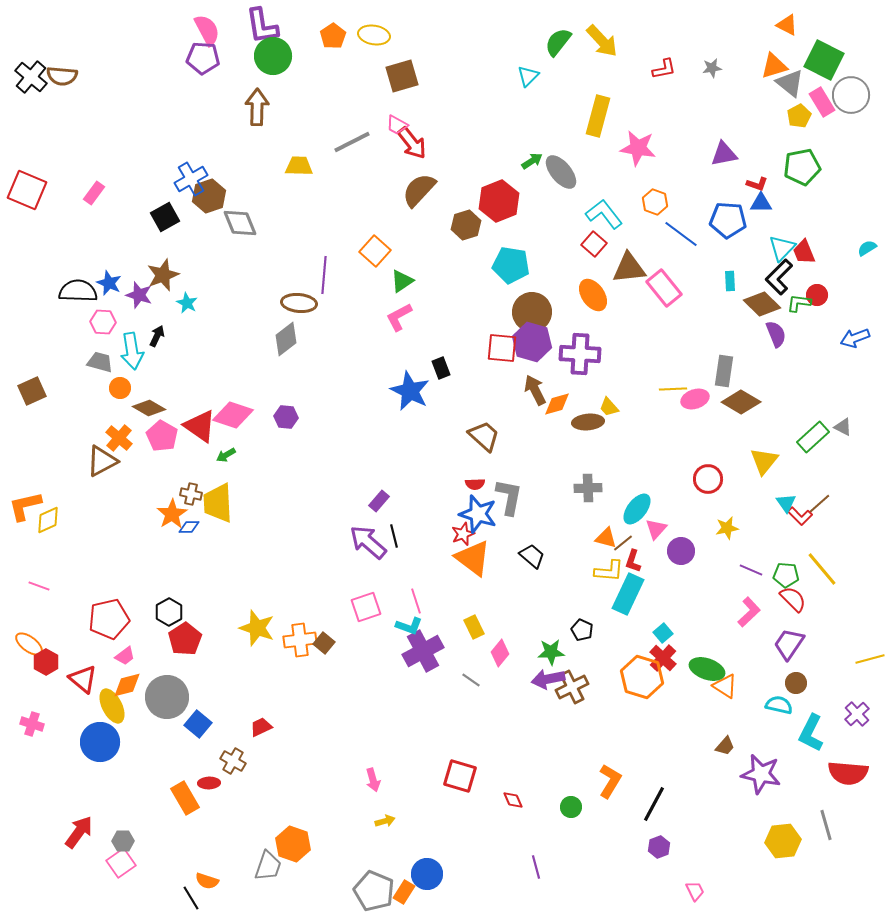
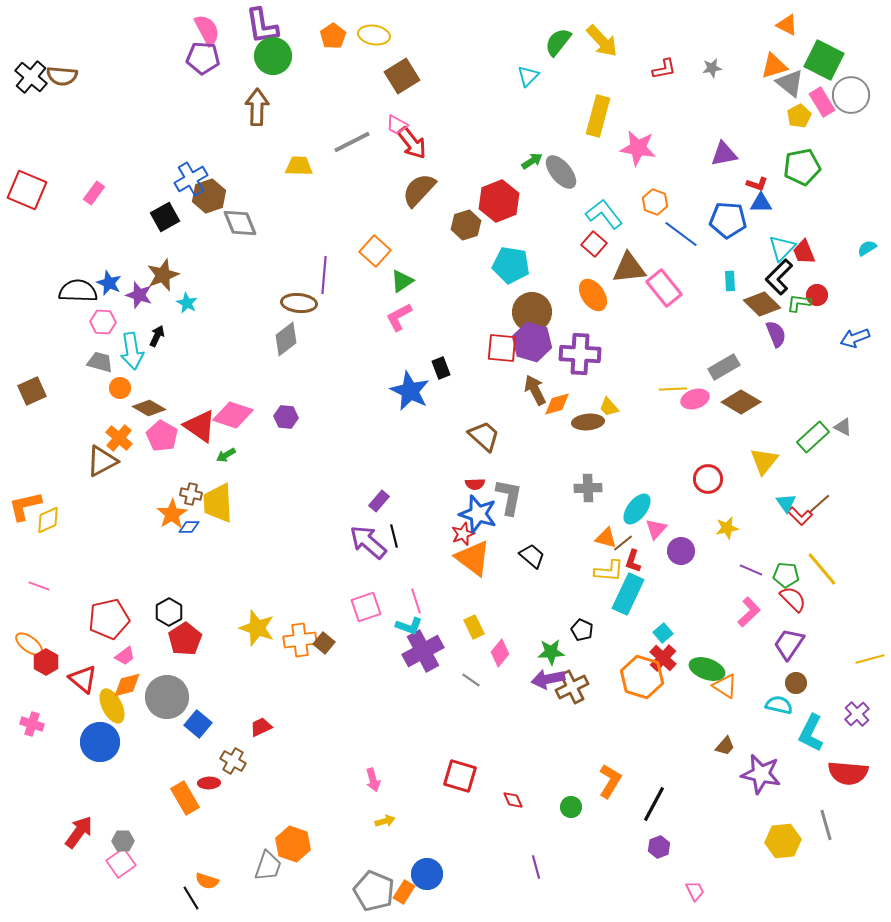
brown square at (402, 76): rotated 16 degrees counterclockwise
gray rectangle at (724, 371): moved 4 px up; rotated 52 degrees clockwise
